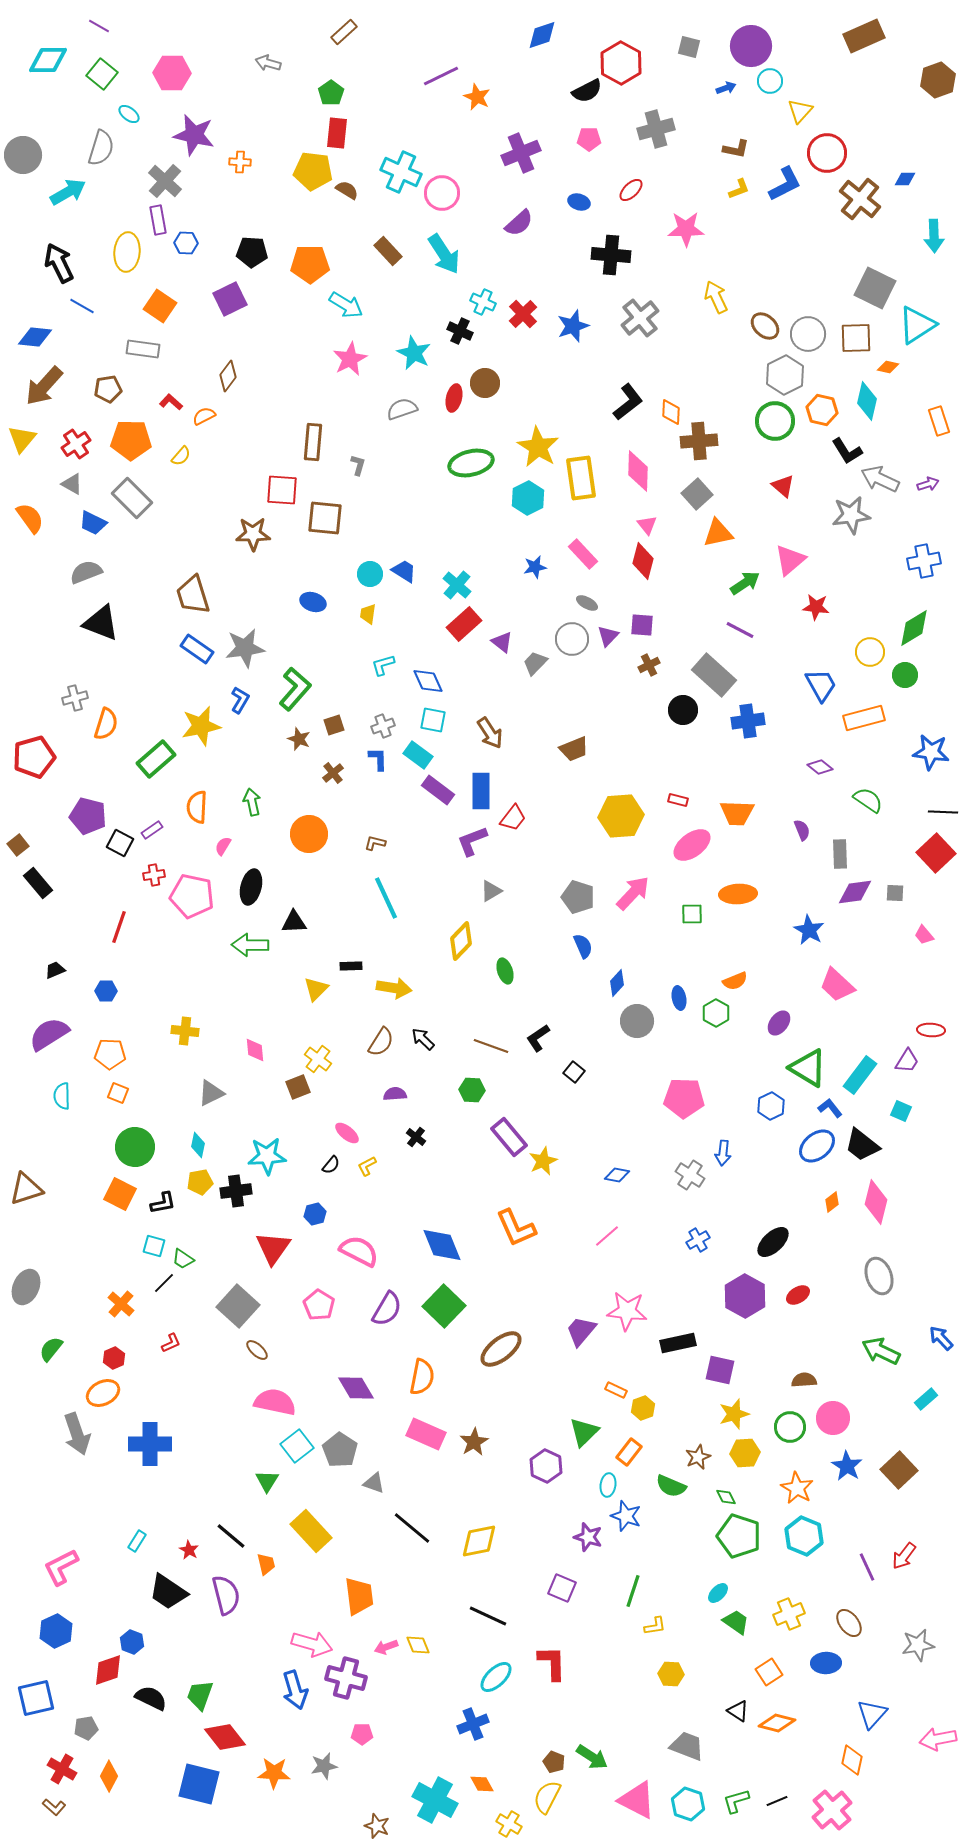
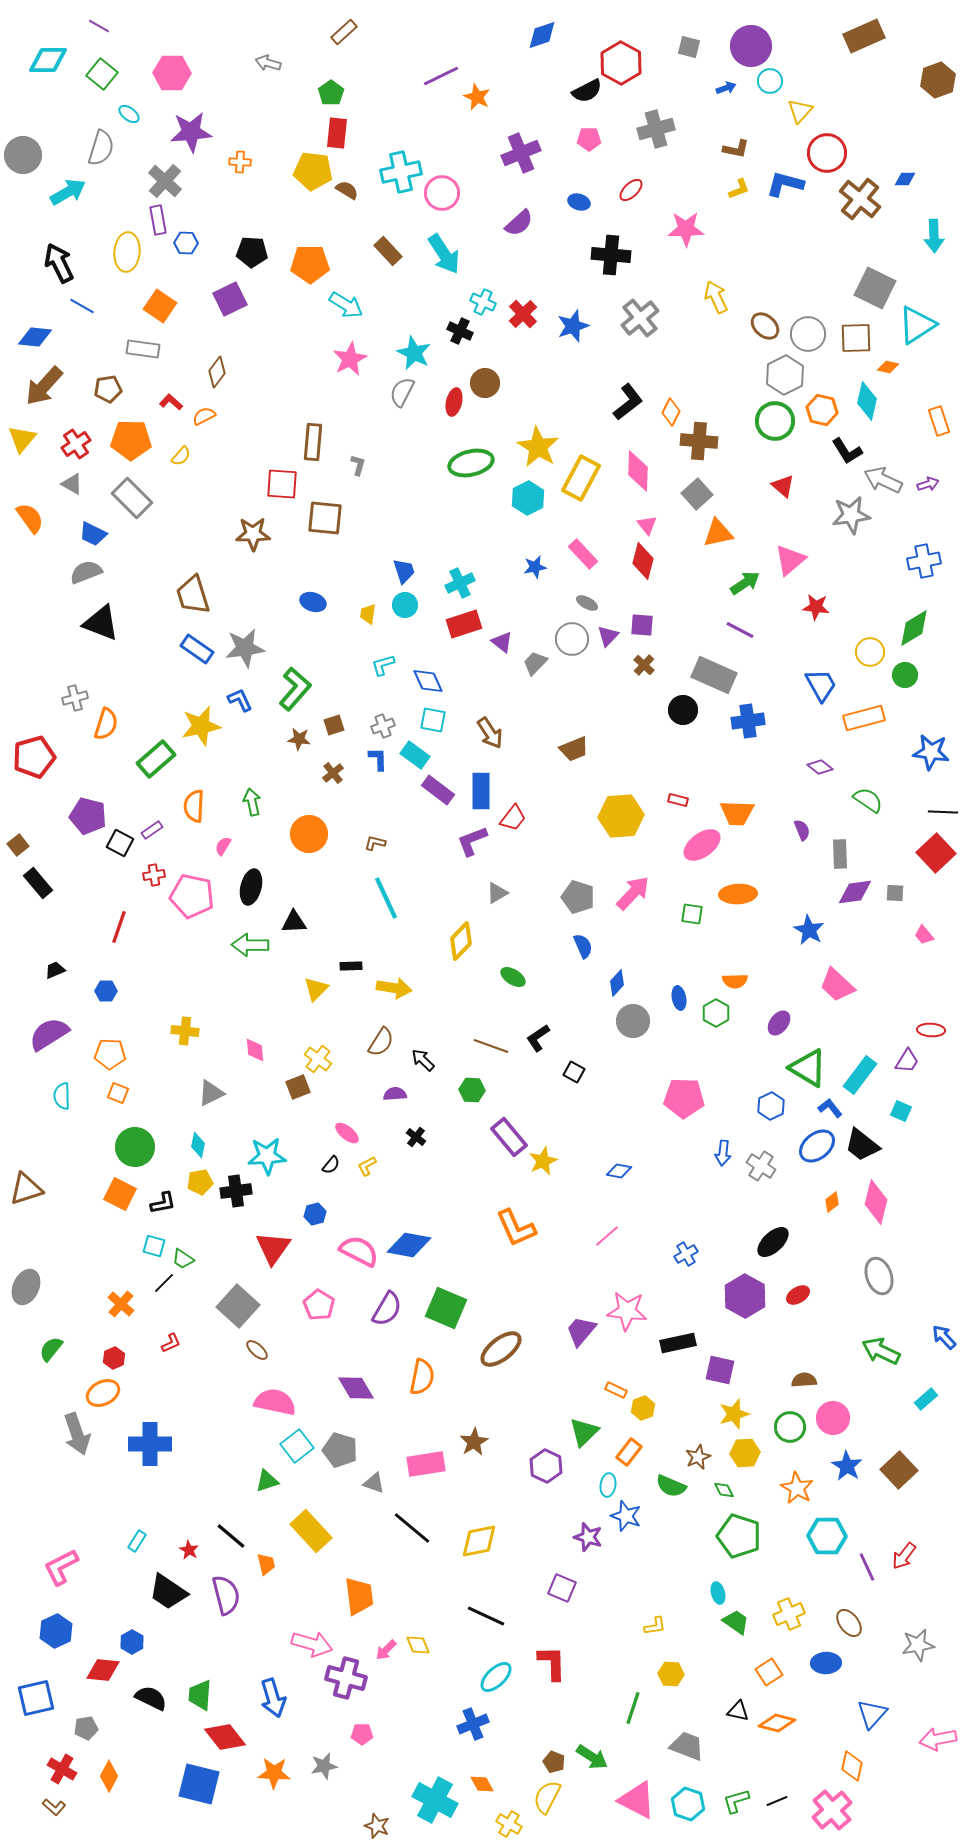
purple star at (194, 135): moved 3 px left, 3 px up; rotated 18 degrees counterclockwise
cyan cross at (401, 172): rotated 36 degrees counterclockwise
blue L-shape at (785, 184): rotated 138 degrees counterclockwise
brown diamond at (228, 376): moved 11 px left, 4 px up
red ellipse at (454, 398): moved 4 px down
gray semicircle at (402, 409): moved 17 px up; rotated 44 degrees counterclockwise
orange diamond at (671, 412): rotated 24 degrees clockwise
brown cross at (699, 441): rotated 9 degrees clockwise
yellow rectangle at (581, 478): rotated 36 degrees clockwise
gray arrow at (880, 479): moved 3 px right, 1 px down
red square at (282, 490): moved 6 px up
blue trapezoid at (93, 523): moved 11 px down
blue trapezoid at (404, 571): rotated 40 degrees clockwise
cyan circle at (370, 574): moved 35 px right, 31 px down
cyan cross at (457, 585): moved 3 px right, 2 px up; rotated 24 degrees clockwise
red rectangle at (464, 624): rotated 24 degrees clockwise
brown cross at (649, 665): moved 5 px left; rotated 20 degrees counterclockwise
gray rectangle at (714, 675): rotated 18 degrees counterclockwise
blue L-shape at (240, 700): rotated 56 degrees counterclockwise
brown star at (299, 739): rotated 15 degrees counterclockwise
cyan rectangle at (418, 755): moved 3 px left
orange semicircle at (197, 807): moved 3 px left, 1 px up
pink ellipse at (692, 845): moved 10 px right
gray triangle at (491, 891): moved 6 px right, 2 px down
green square at (692, 914): rotated 10 degrees clockwise
green ellipse at (505, 971): moved 8 px right, 6 px down; rotated 40 degrees counterclockwise
orange semicircle at (735, 981): rotated 20 degrees clockwise
gray circle at (637, 1021): moved 4 px left
black arrow at (423, 1039): moved 21 px down
black square at (574, 1072): rotated 10 degrees counterclockwise
blue diamond at (617, 1175): moved 2 px right, 4 px up
gray cross at (690, 1175): moved 71 px right, 9 px up
blue cross at (698, 1240): moved 12 px left, 14 px down
blue diamond at (442, 1245): moved 33 px left; rotated 57 degrees counterclockwise
green square at (444, 1306): moved 2 px right, 2 px down; rotated 21 degrees counterclockwise
blue arrow at (941, 1338): moved 3 px right, 1 px up
pink rectangle at (426, 1434): moved 30 px down; rotated 33 degrees counterclockwise
gray pentagon at (340, 1450): rotated 16 degrees counterclockwise
green triangle at (267, 1481): rotated 40 degrees clockwise
green diamond at (726, 1497): moved 2 px left, 7 px up
cyan hexagon at (804, 1536): moved 23 px right; rotated 21 degrees counterclockwise
green line at (633, 1591): moved 117 px down
cyan ellipse at (718, 1593): rotated 60 degrees counterclockwise
black line at (488, 1616): moved 2 px left
blue hexagon at (132, 1642): rotated 10 degrees clockwise
pink arrow at (386, 1647): moved 3 px down; rotated 25 degrees counterclockwise
red diamond at (108, 1670): moved 5 px left; rotated 24 degrees clockwise
blue arrow at (295, 1690): moved 22 px left, 8 px down
green trapezoid at (200, 1695): rotated 16 degrees counterclockwise
black triangle at (738, 1711): rotated 20 degrees counterclockwise
orange diamond at (852, 1760): moved 6 px down
